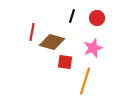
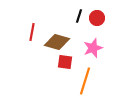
black line: moved 7 px right
brown diamond: moved 5 px right
